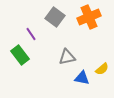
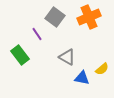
purple line: moved 6 px right
gray triangle: rotated 42 degrees clockwise
